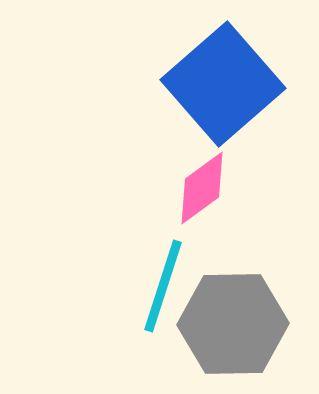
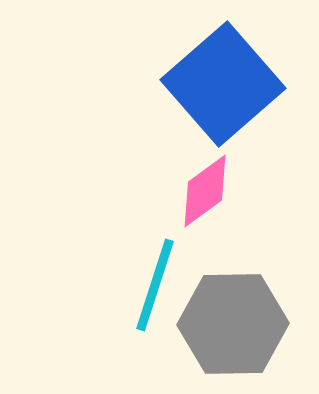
pink diamond: moved 3 px right, 3 px down
cyan line: moved 8 px left, 1 px up
